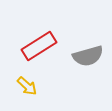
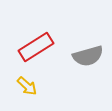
red rectangle: moved 3 px left, 1 px down
